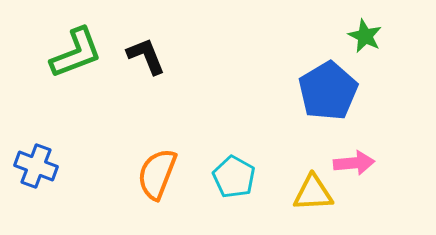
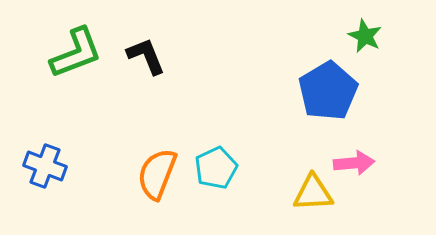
blue cross: moved 9 px right
cyan pentagon: moved 18 px left, 9 px up; rotated 18 degrees clockwise
